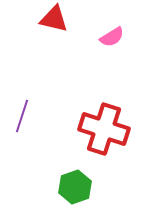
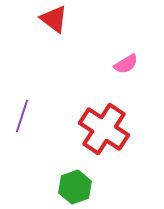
red triangle: rotated 24 degrees clockwise
pink semicircle: moved 14 px right, 27 px down
red cross: rotated 15 degrees clockwise
